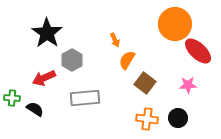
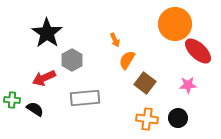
green cross: moved 2 px down
